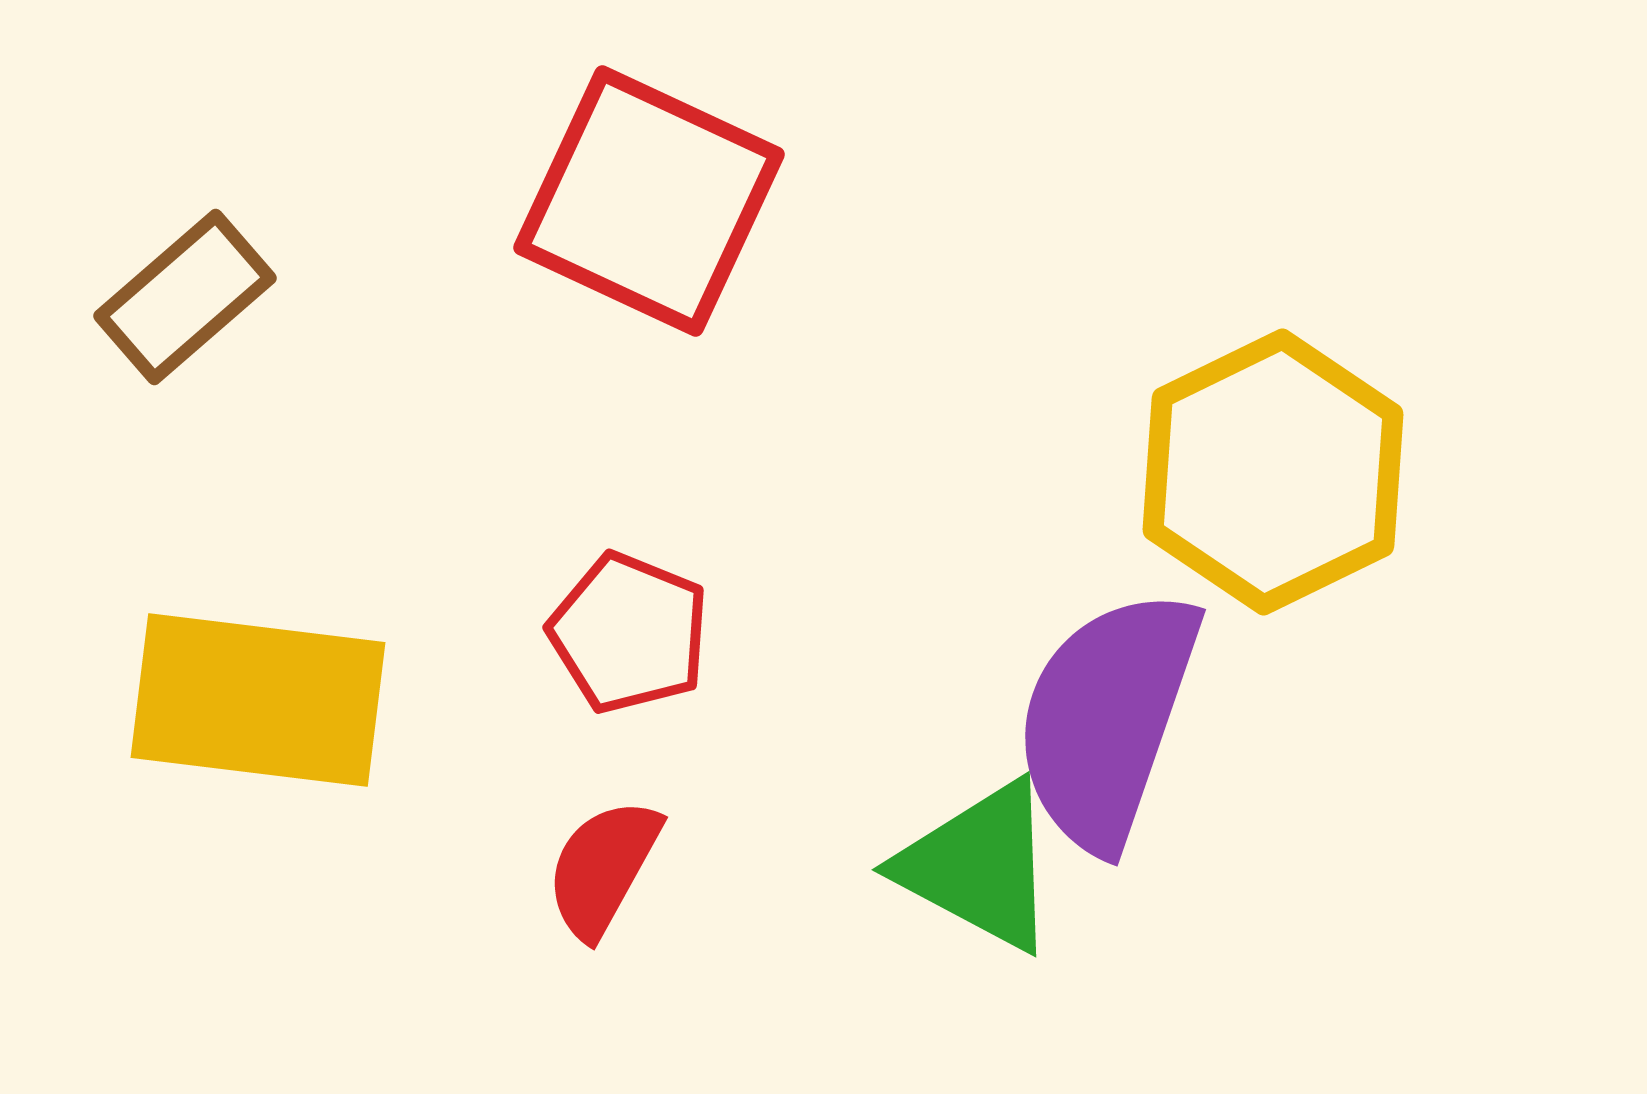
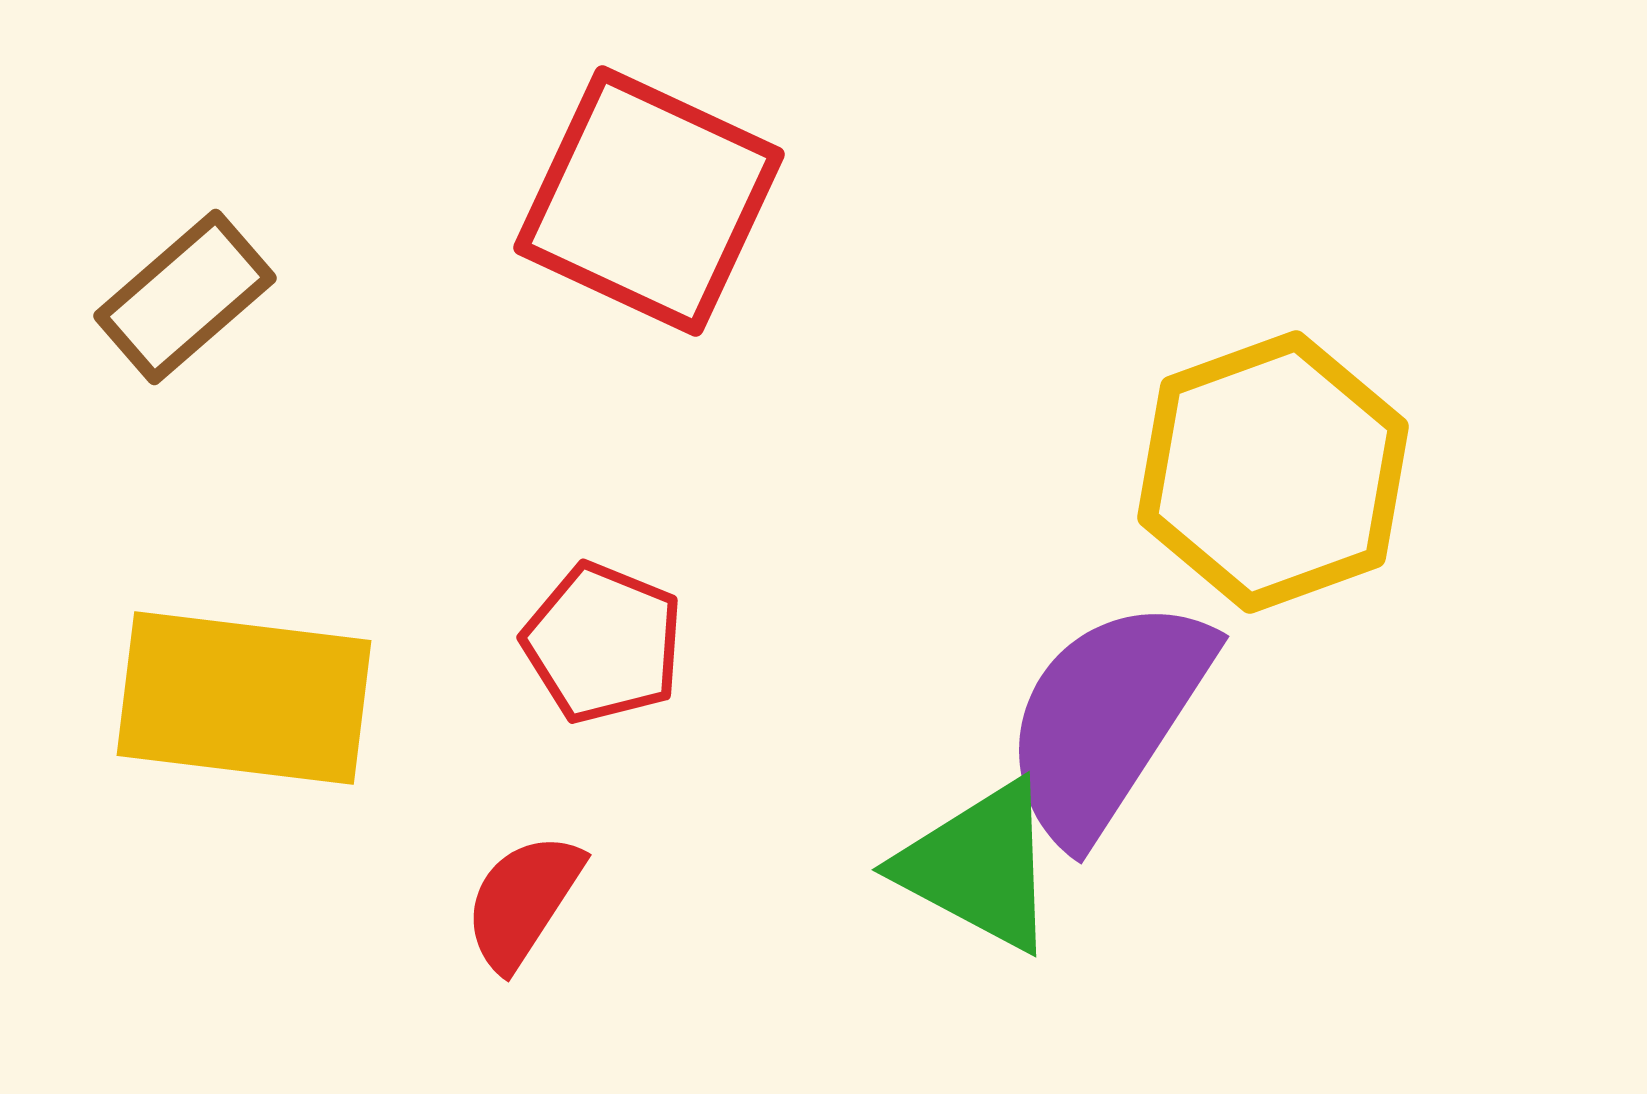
yellow hexagon: rotated 6 degrees clockwise
red pentagon: moved 26 px left, 10 px down
yellow rectangle: moved 14 px left, 2 px up
purple semicircle: rotated 14 degrees clockwise
red semicircle: moved 80 px left, 33 px down; rotated 4 degrees clockwise
